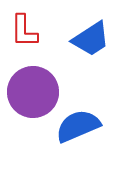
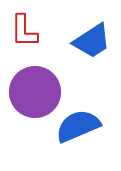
blue trapezoid: moved 1 px right, 2 px down
purple circle: moved 2 px right
